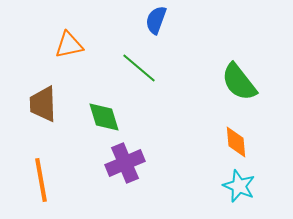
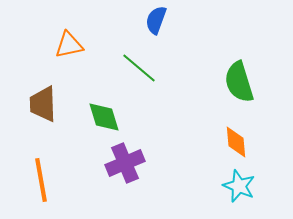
green semicircle: rotated 21 degrees clockwise
